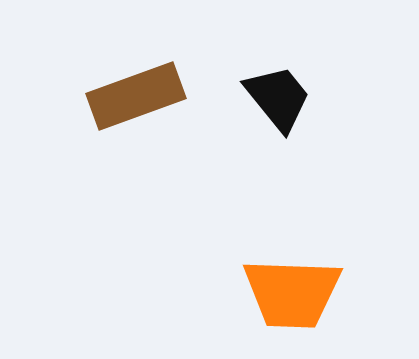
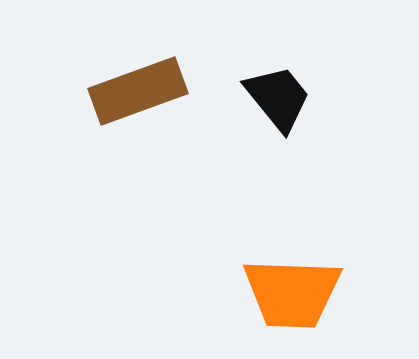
brown rectangle: moved 2 px right, 5 px up
